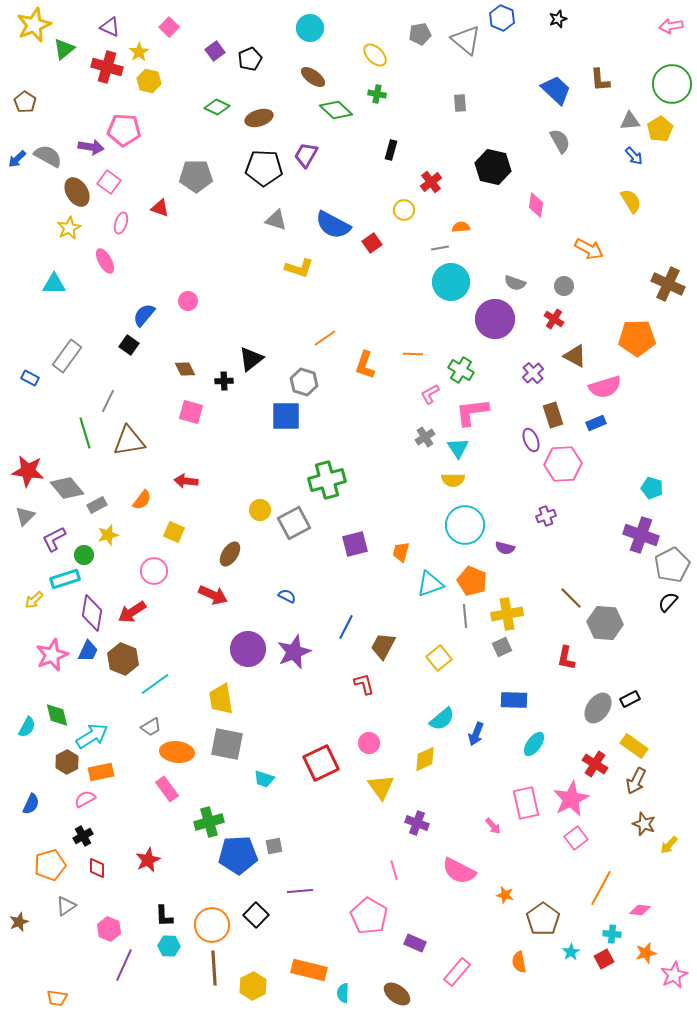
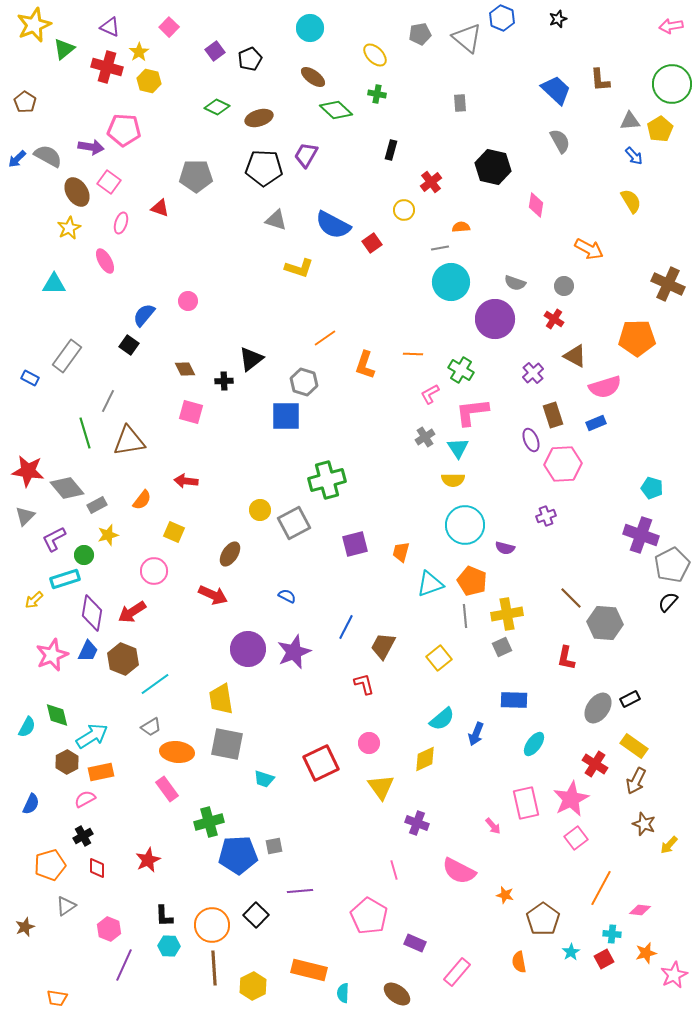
gray triangle at (466, 40): moved 1 px right, 2 px up
brown star at (19, 922): moved 6 px right, 5 px down
